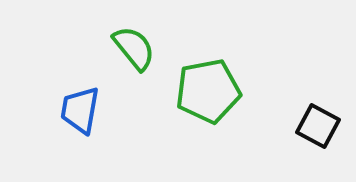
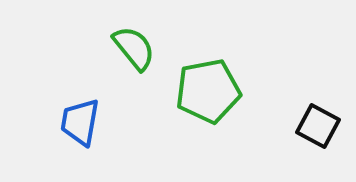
blue trapezoid: moved 12 px down
